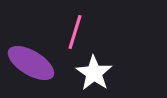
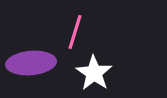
purple ellipse: rotated 36 degrees counterclockwise
